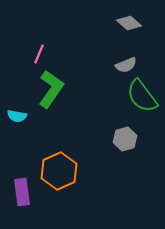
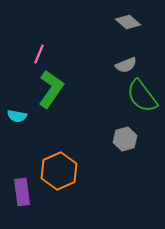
gray diamond: moved 1 px left, 1 px up
